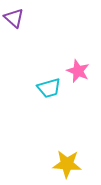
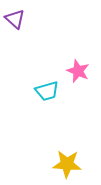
purple triangle: moved 1 px right, 1 px down
cyan trapezoid: moved 2 px left, 3 px down
